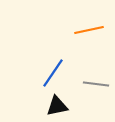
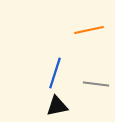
blue line: moved 2 px right; rotated 16 degrees counterclockwise
